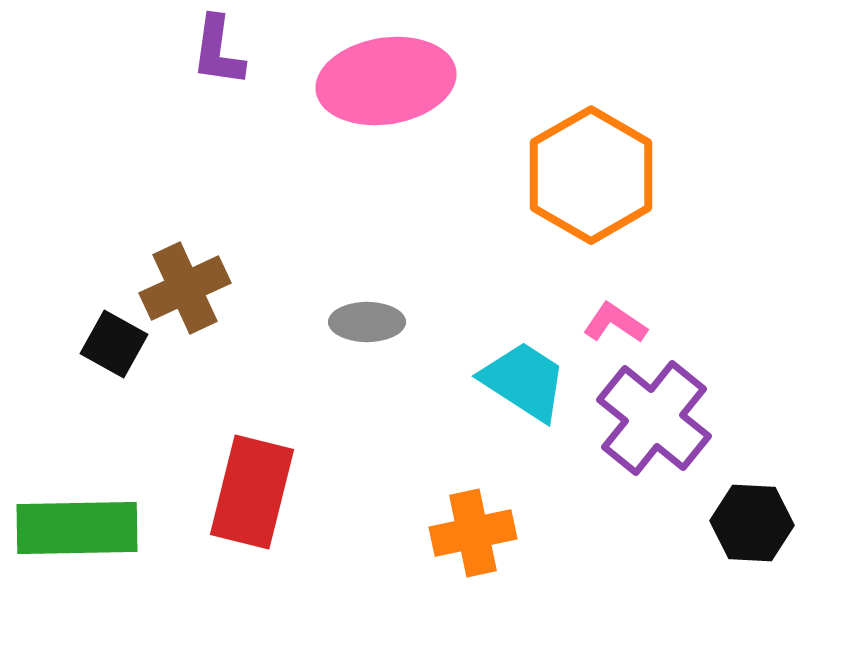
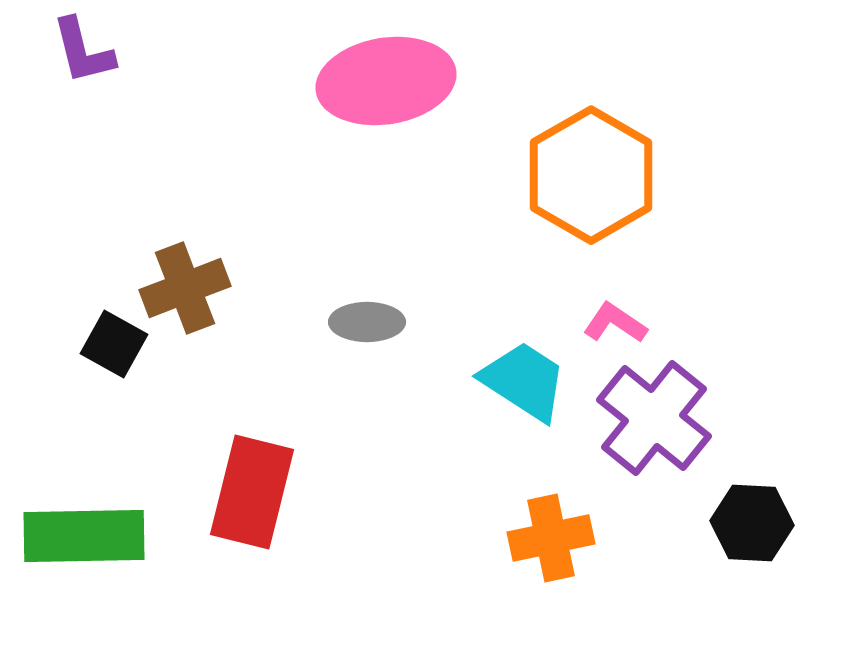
purple L-shape: moved 135 px left; rotated 22 degrees counterclockwise
brown cross: rotated 4 degrees clockwise
green rectangle: moved 7 px right, 8 px down
orange cross: moved 78 px right, 5 px down
